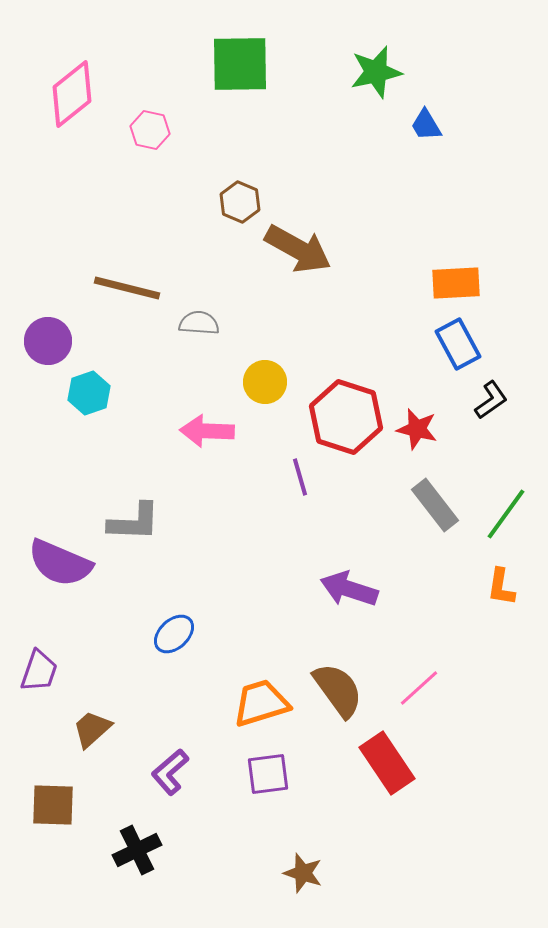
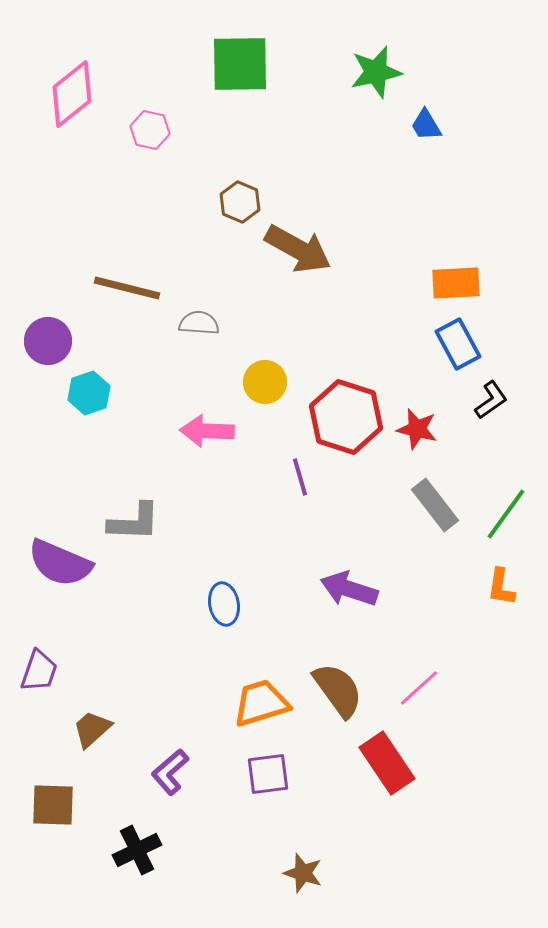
blue ellipse: moved 50 px right, 30 px up; rotated 57 degrees counterclockwise
